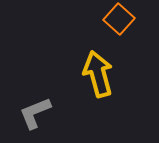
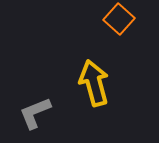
yellow arrow: moved 4 px left, 9 px down
